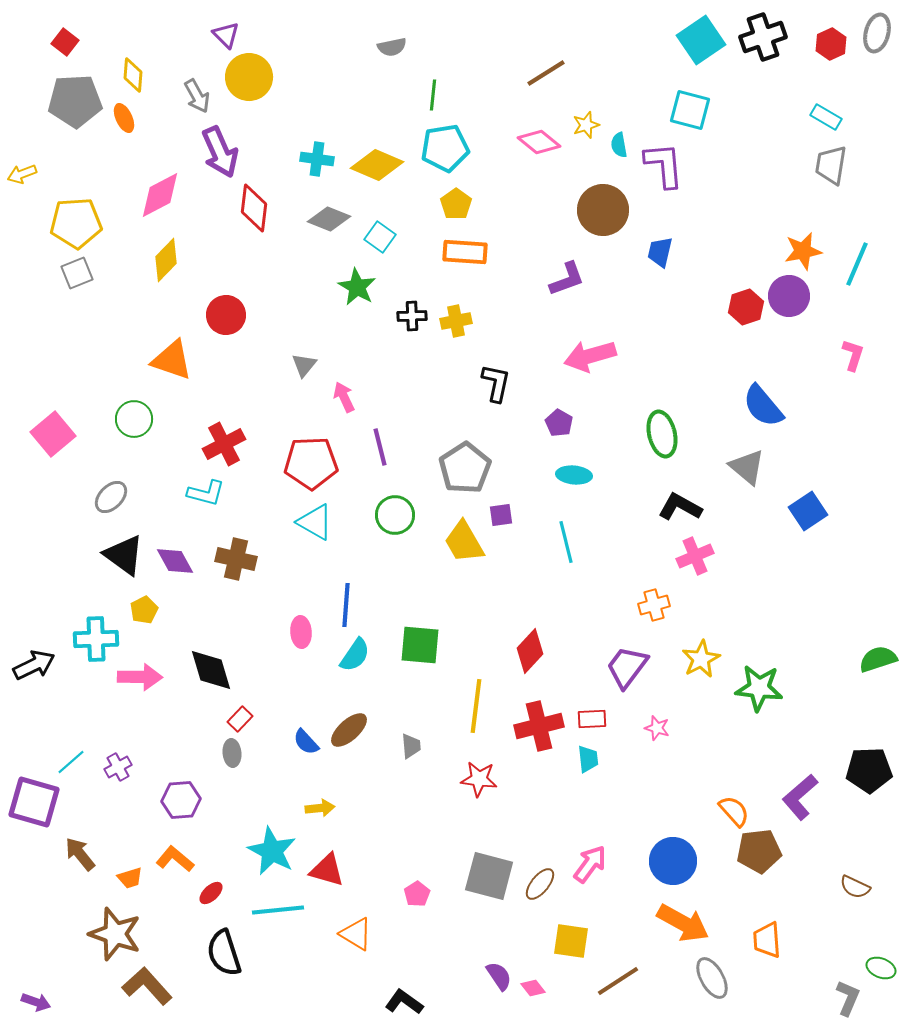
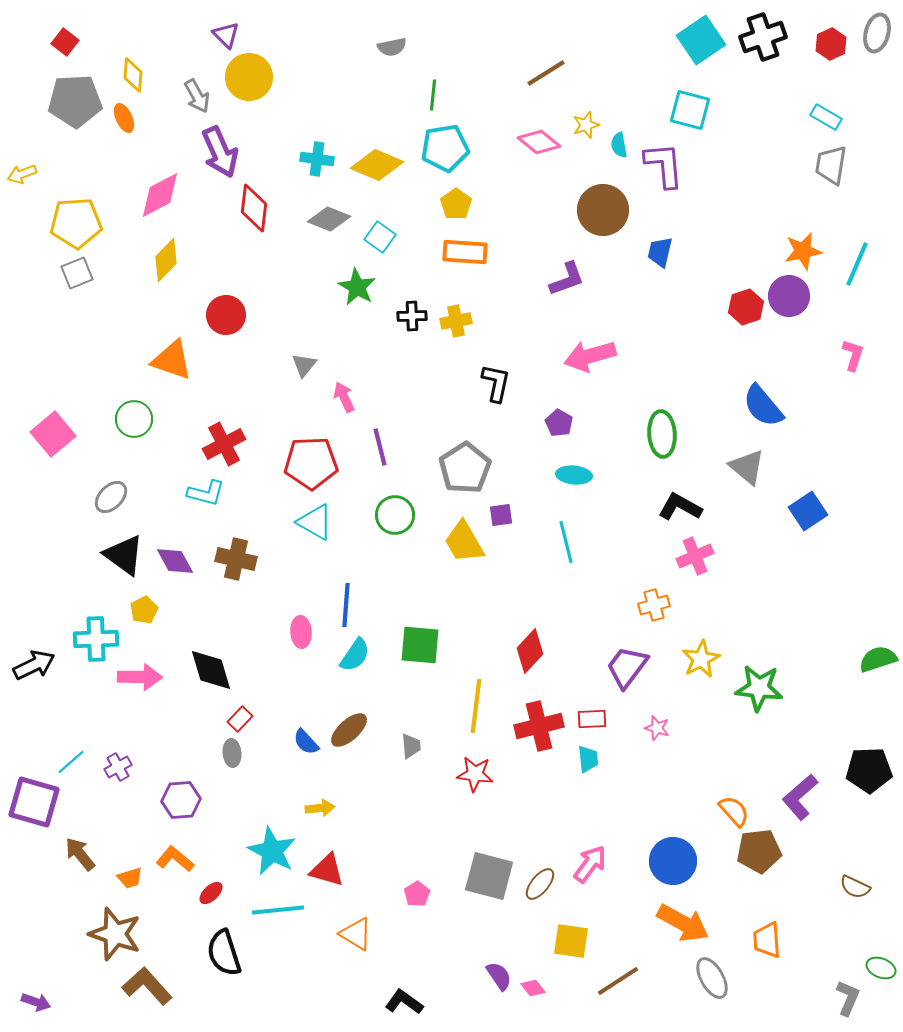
green ellipse at (662, 434): rotated 9 degrees clockwise
red star at (479, 779): moved 4 px left, 5 px up
